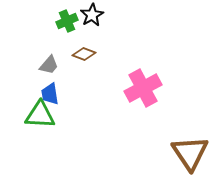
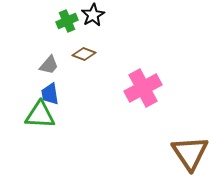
black star: moved 1 px right
